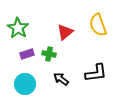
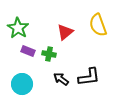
purple rectangle: moved 1 px right, 3 px up; rotated 40 degrees clockwise
black L-shape: moved 7 px left, 4 px down
cyan circle: moved 3 px left
